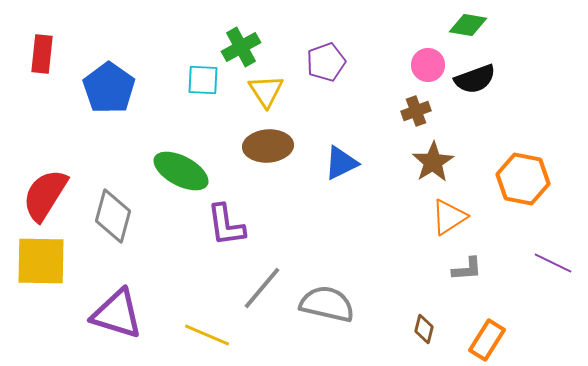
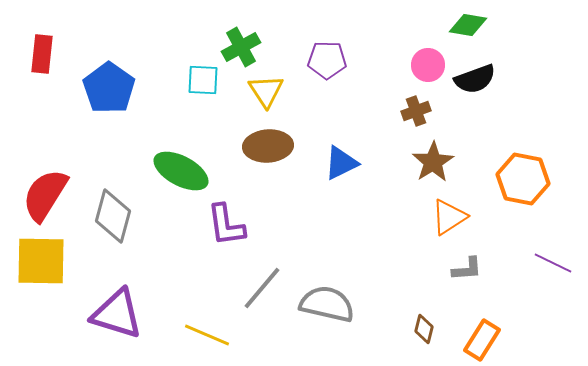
purple pentagon: moved 1 px right, 2 px up; rotated 21 degrees clockwise
orange rectangle: moved 5 px left
